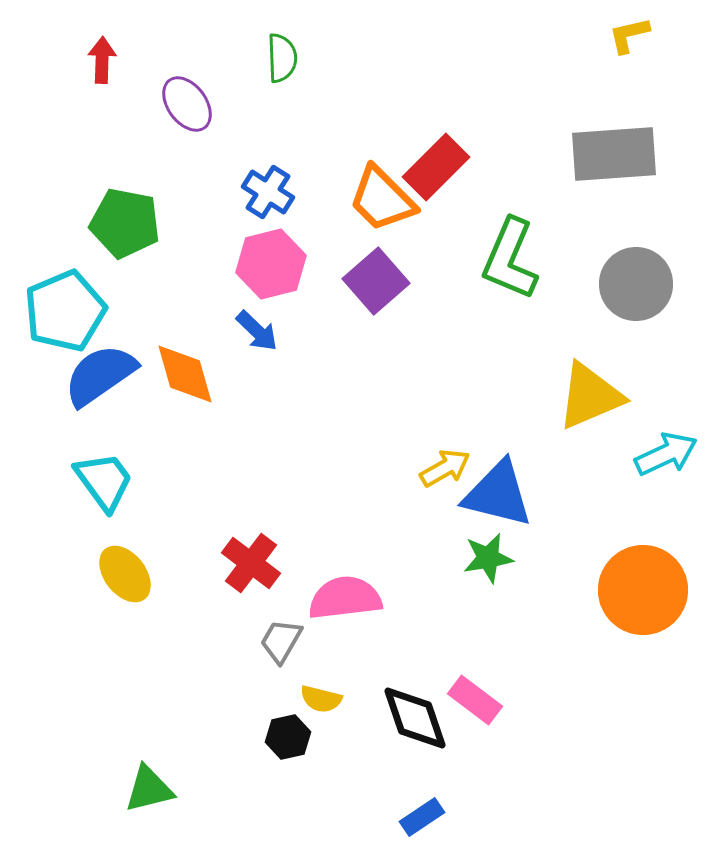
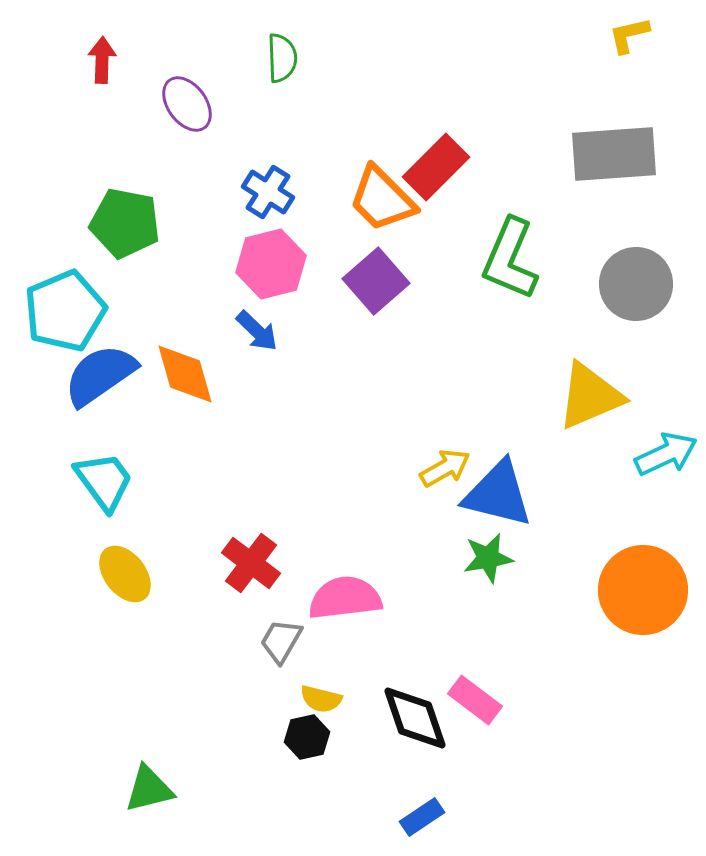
black hexagon: moved 19 px right
